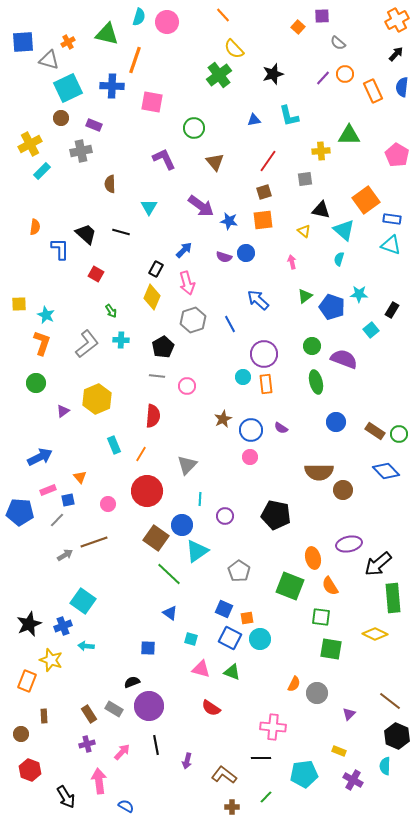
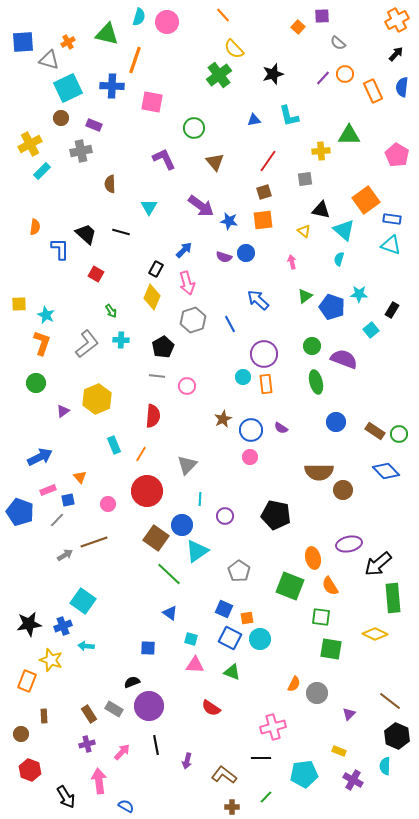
blue pentagon at (20, 512): rotated 16 degrees clockwise
black star at (29, 624): rotated 15 degrees clockwise
pink triangle at (201, 669): moved 6 px left, 4 px up; rotated 12 degrees counterclockwise
pink cross at (273, 727): rotated 20 degrees counterclockwise
